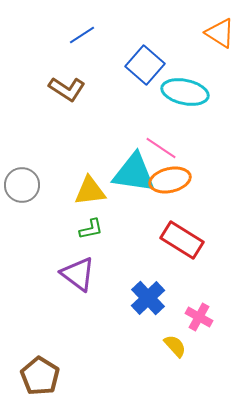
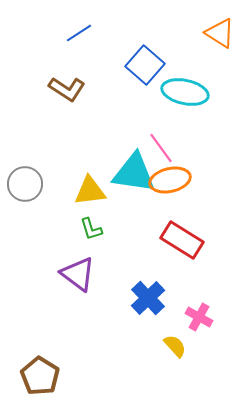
blue line: moved 3 px left, 2 px up
pink line: rotated 20 degrees clockwise
gray circle: moved 3 px right, 1 px up
green L-shape: rotated 85 degrees clockwise
